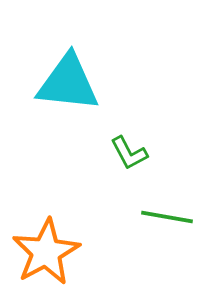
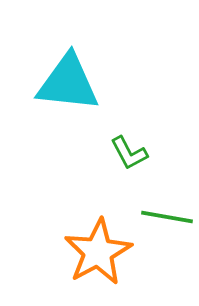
orange star: moved 52 px right
